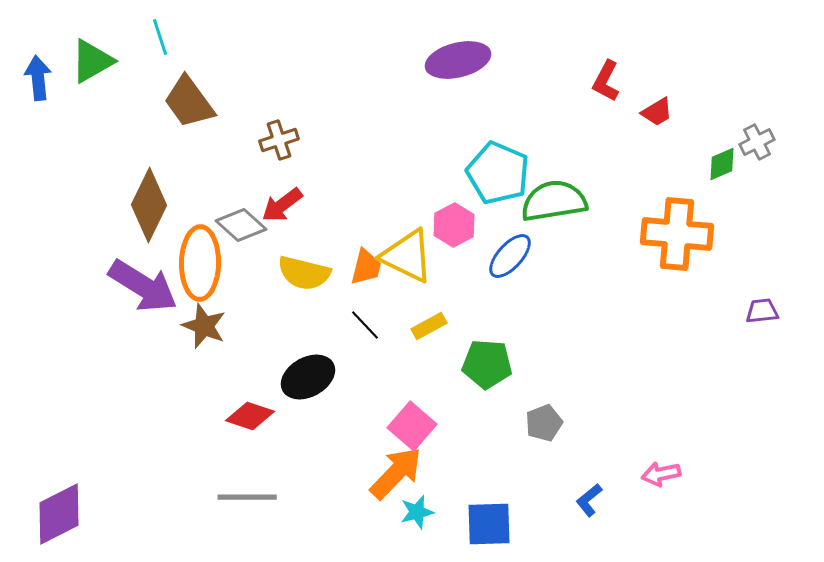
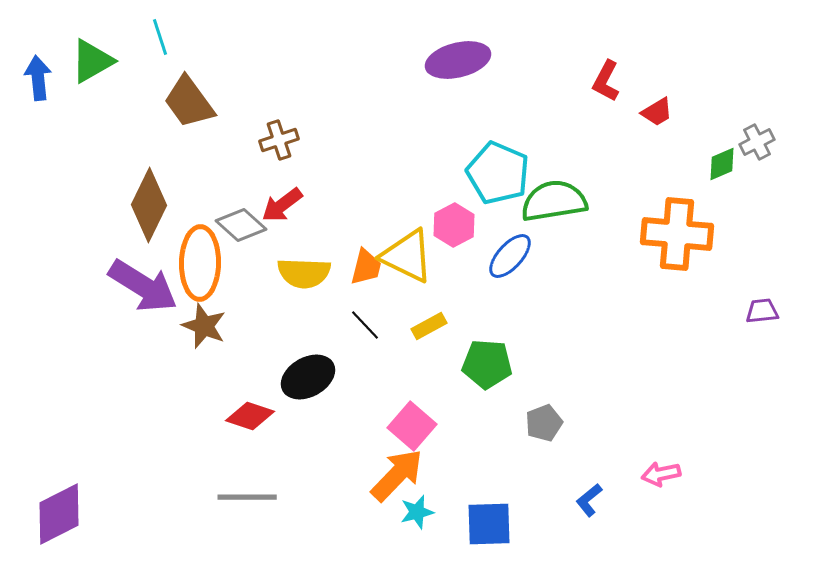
yellow semicircle: rotated 12 degrees counterclockwise
orange arrow: moved 1 px right, 2 px down
